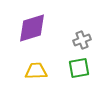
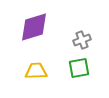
purple diamond: moved 2 px right, 1 px up
